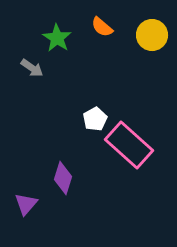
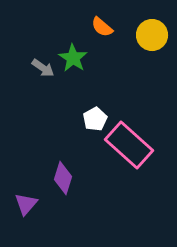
green star: moved 16 px right, 20 px down
gray arrow: moved 11 px right
